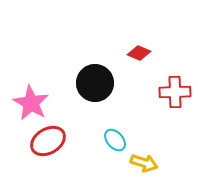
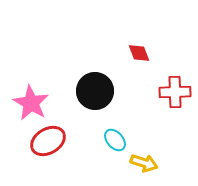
red diamond: rotated 45 degrees clockwise
black circle: moved 8 px down
